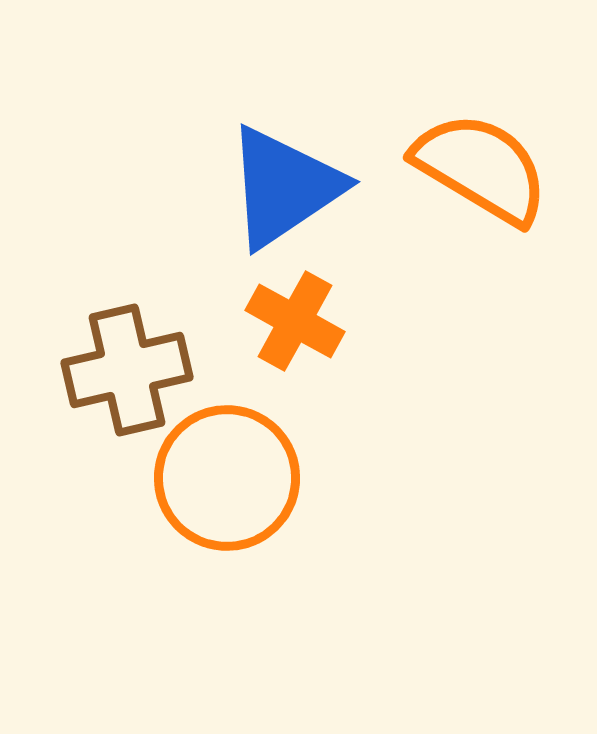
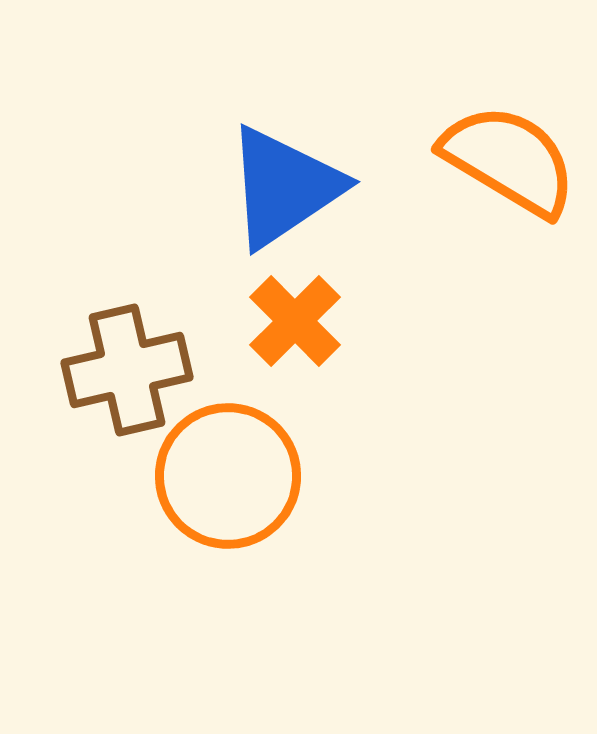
orange semicircle: moved 28 px right, 8 px up
orange cross: rotated 16 degrees clockwise
orange circle: moved 1 px right, 2 px up
